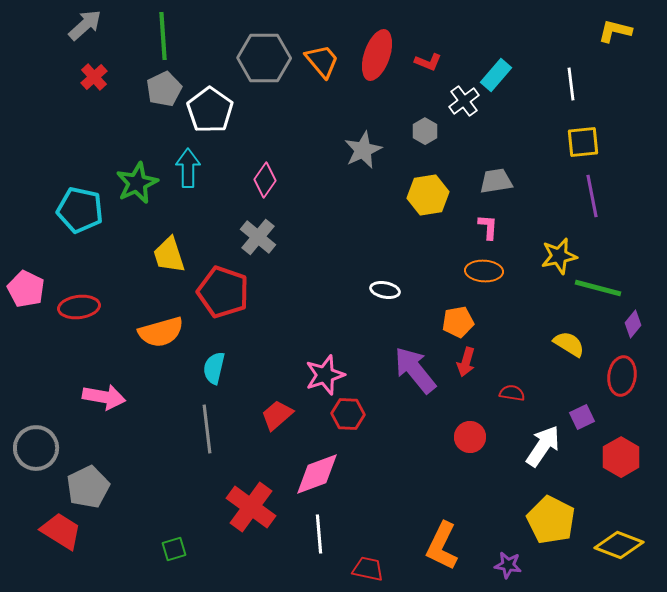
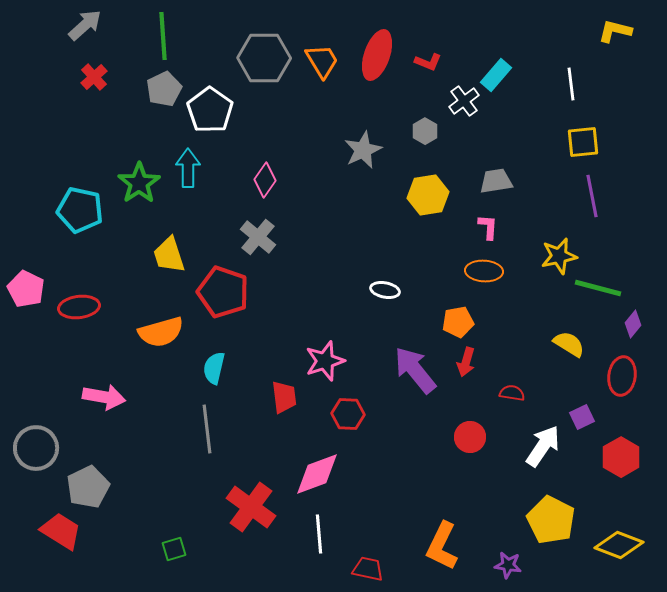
orange trapezoid at (322, 61): rotated 9 degrees clockwise
green star at (137, 183): moved 2 px right; rotated 9 degrees counterclockwise
pink star at (325, 375): moved 14 px up
red trapezoid at (277, 415): moved 7 px right, 18 px up; rotated 124 degrees clockwise
